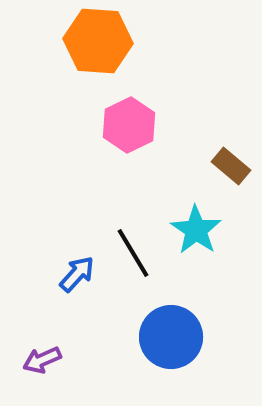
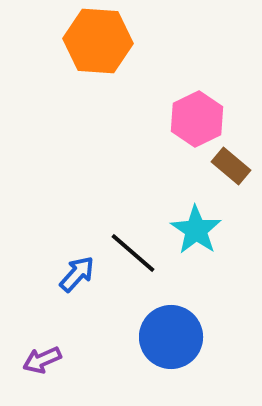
pink hexagon: moved 68 px right, 6 px up
black line: rotated 18 degrees counterclockwise
